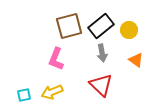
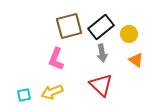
black rectangle: moved 1 px down
yellow circle: moved 4 px down
